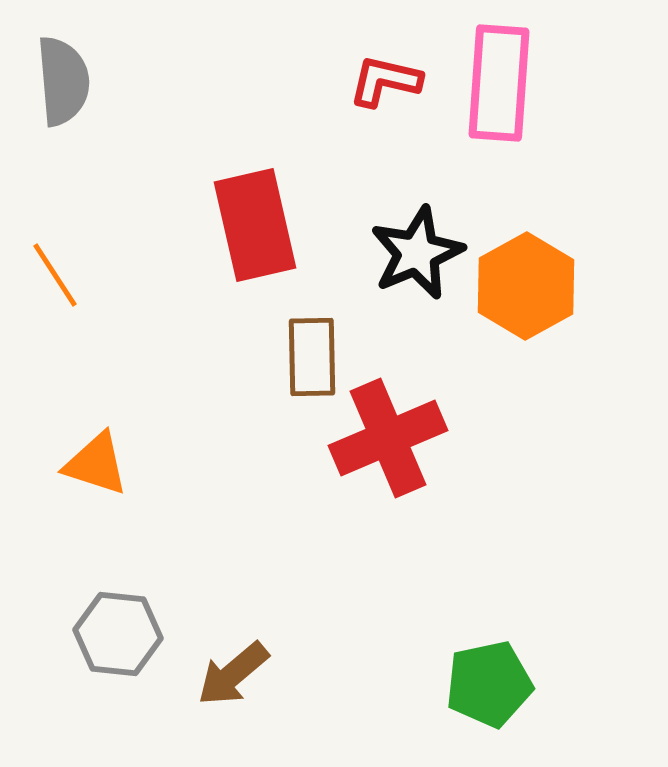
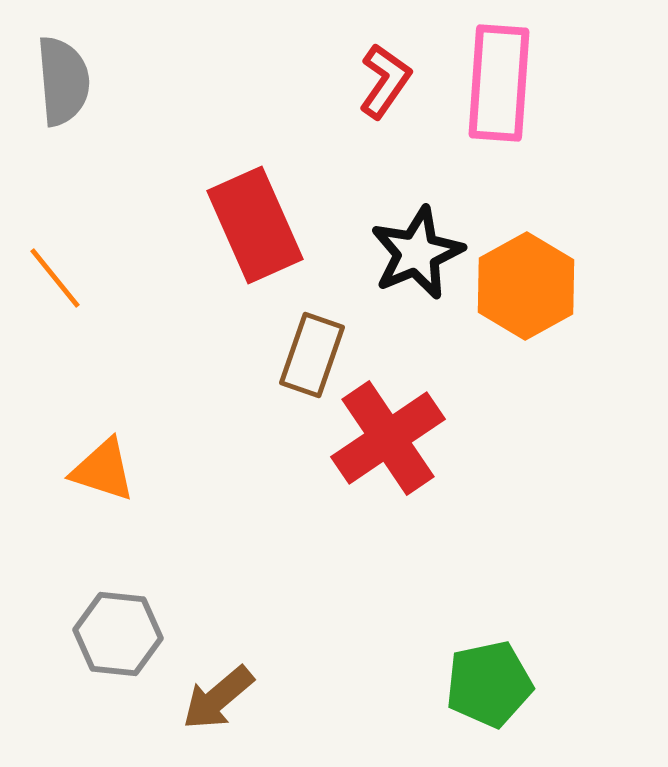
red L-shape: rotated 112 degrees clockwise
red rectangle: rotated 11 degrees counterclockwise
orange line: moved 3 px down; rotated 6 degrees counterclockwise
brown rectangle: moved 2 px up; rotated 20 degrees clockwise
red cross: rotated 11 degrees counterclockwise
orange triangle: moved 7 px right, 6 px down
brown arrow: moved 15 px left, 24 px down
